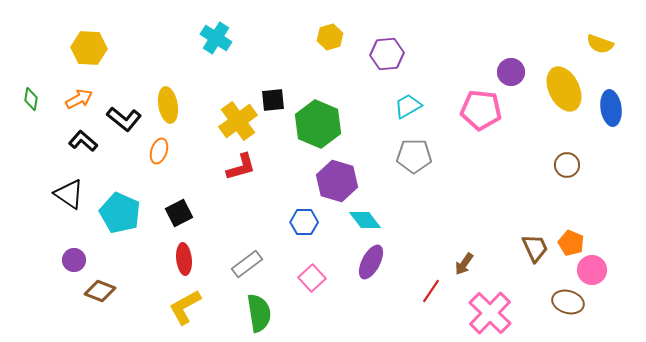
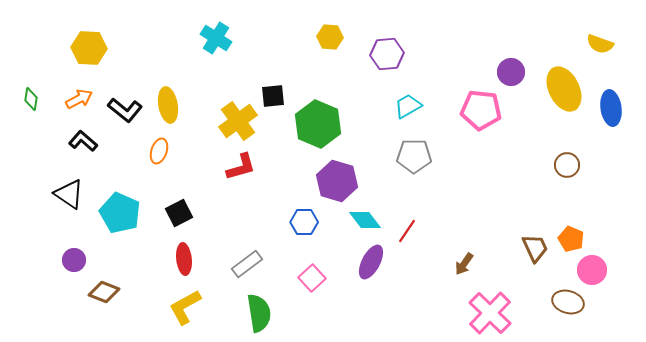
yellow hexagon at (330, 37): rotated 20 degrees clockwise
black square at (273, 100): moved 4 px up
black L-shape at (124, 119): moved 1 px right, 9 px up
orange pentagon at (571, 243): moved 4 px up
brown diamond at (100, 291): moved 4 px right, 1 px down
red line at (431, 291): moved 24 px left, 60 px up
